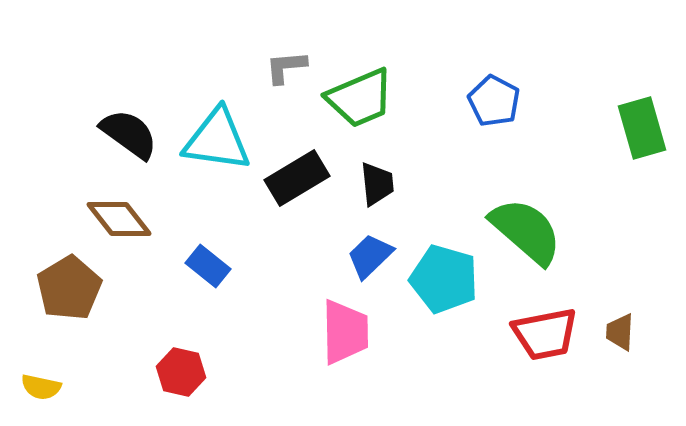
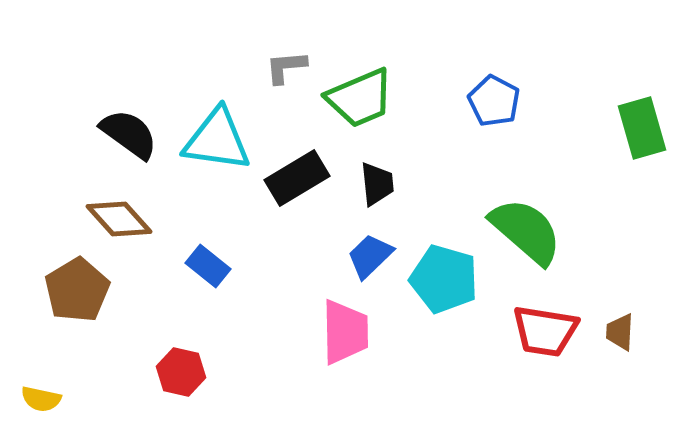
brown diamond: rotated 4 degrees counterclockwise
brown pentagon: moved 8 px right, 2 px down
red trapezoid: moved 3 px up; rotated 20 degrees clockwise
yellow semicircle: moved 12 px down
